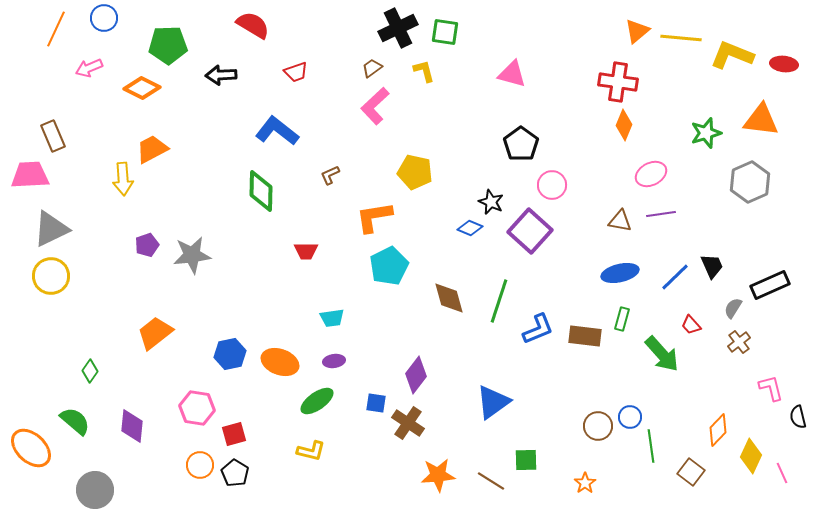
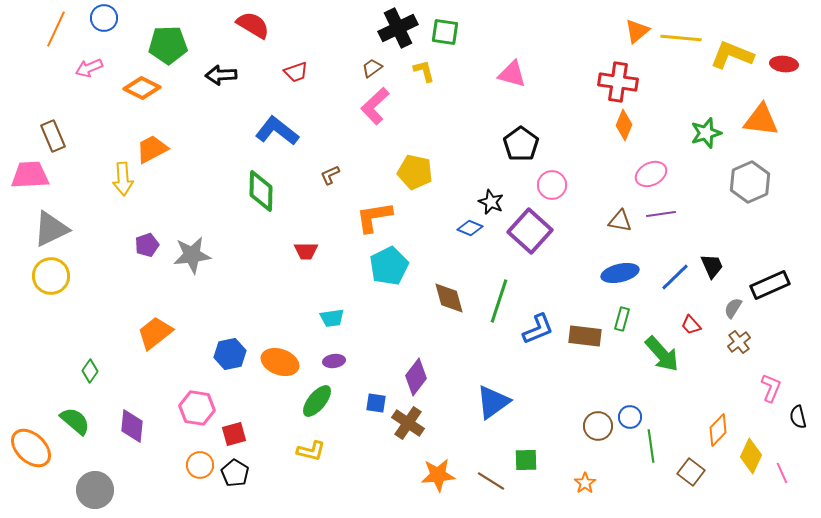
purple diamond at (416, 375): moved 2 px down
pink L-shape at (771, 388): rotated 36 degrees clockwise
green ellipse at (317, 401): rotated 16 degrees counterclockwise
